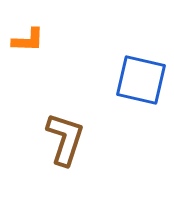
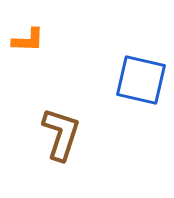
brown L-shape: moved 4 px left, 5 px up
